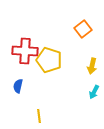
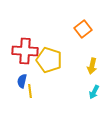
blue semicircle: moved 4 px right, 5 px up
yellow line: moved 9 px left, 25 px up
